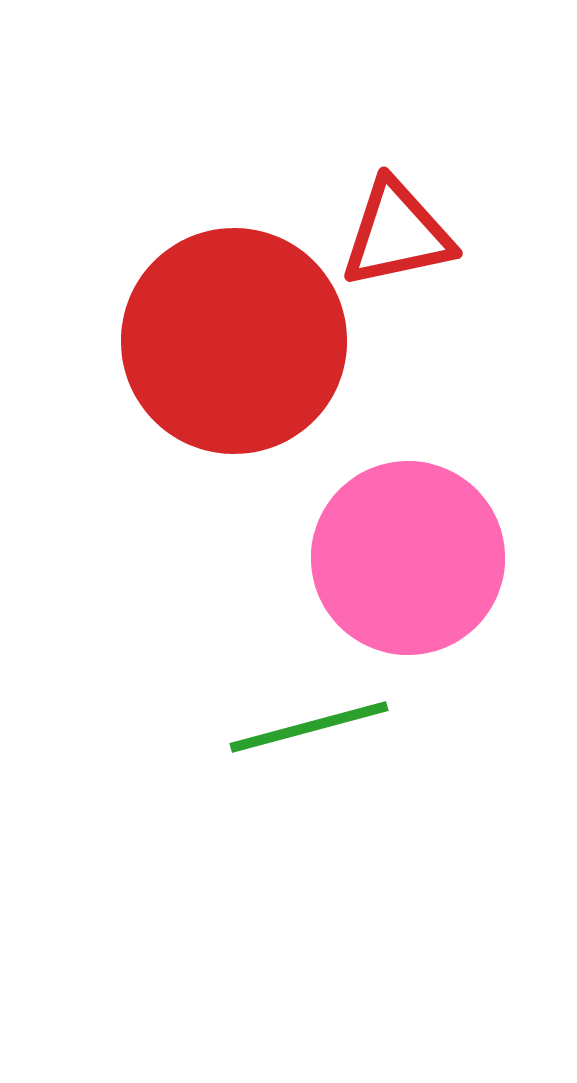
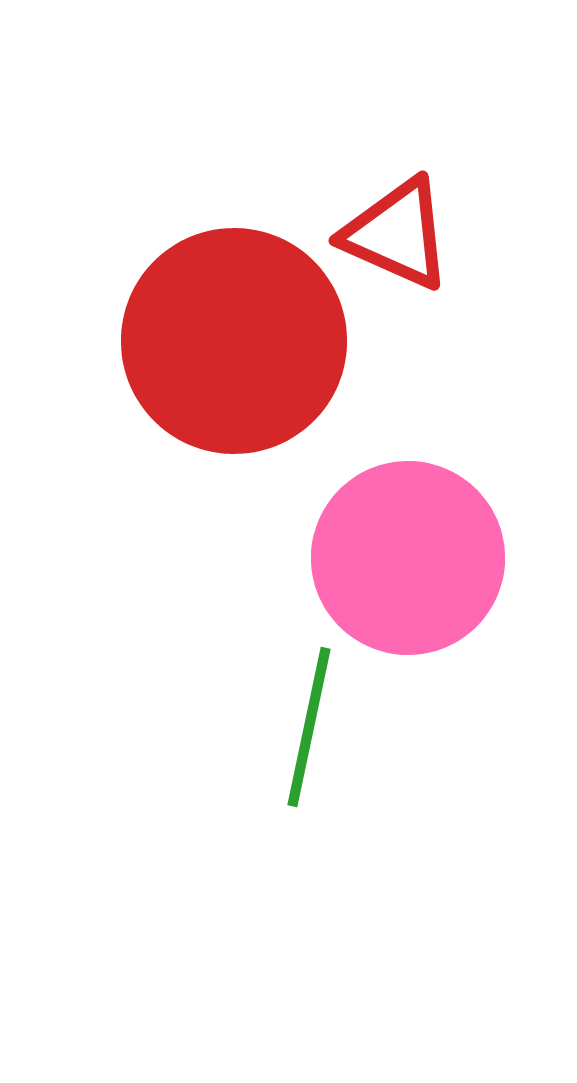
red triangle: rotated 36 degrees clockwise
green line: rotated 63 degrees counterclockwise
